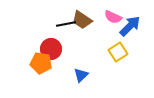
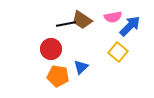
pink semicircle: rotated 36 degrees counterclockwise
yellow square: rotated 18 degrees counterclockwise
orange pentagon: moved 17 px right, 13 px down
blue triangle: moved 8 px up
